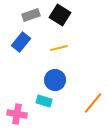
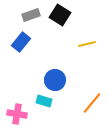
yellow line: moved 28 px right, 4 px up
orange line: moved 1 px left
